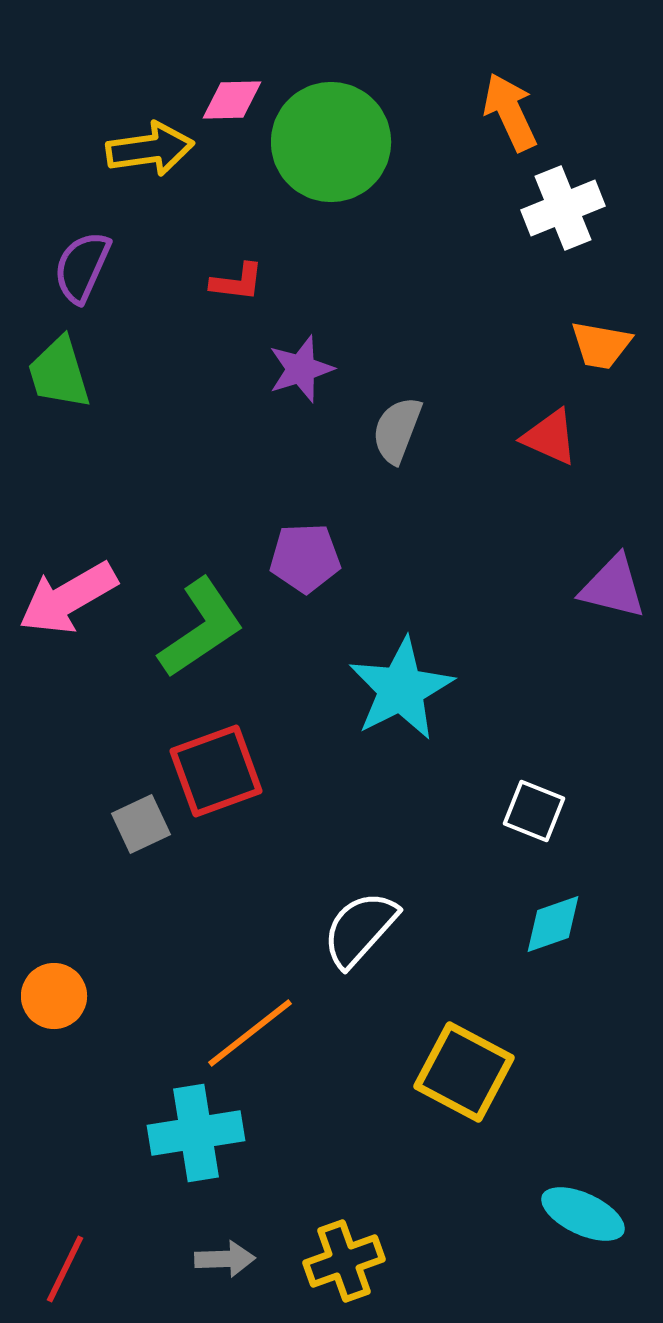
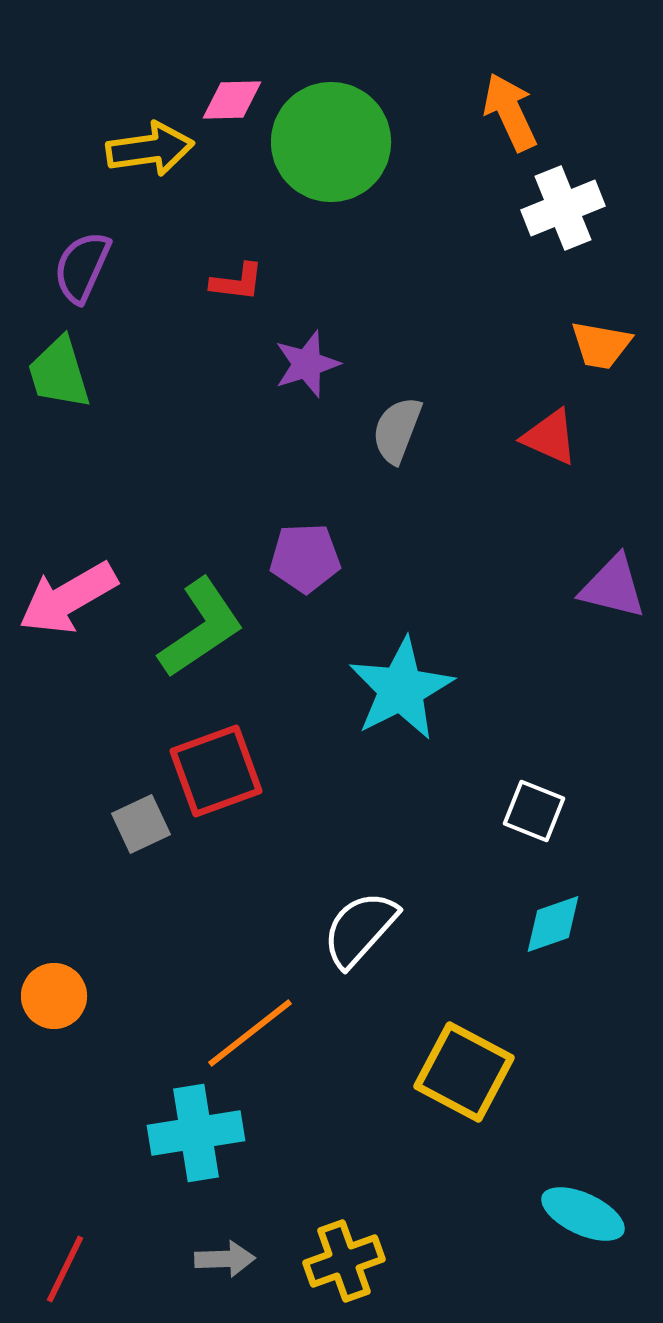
purple star: moved 6 px right, 5 px up
